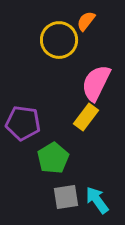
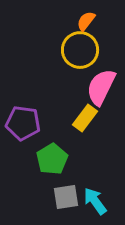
yellow circle: moved 21 px right, 10 px down
pink semicircle: moved 5 px right, 4 px down
yellow rectangle: moved 1 px left, 1 px down
green pentagon: moved 1 px left, 1 px down
cyan arrow: moved 2 px left, 1 px down
